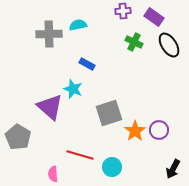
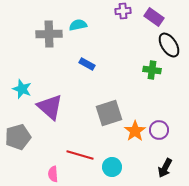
green cross: moved 18 px right, 28 px down; rotated 18 degrees counterclockwise
cyan star: moved 51 px left
gray pentagon: rotated 25 degrees clockwise
black arrow: moved 8 px left, 1 px up
